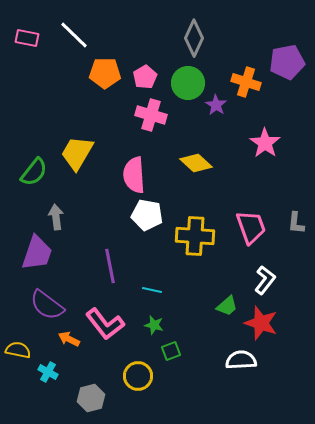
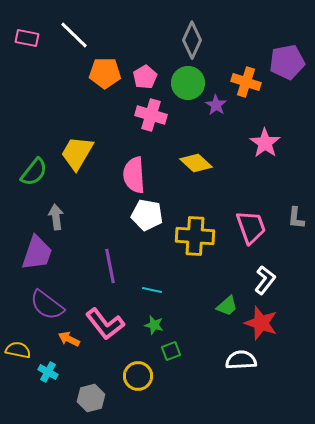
gray diamond: moved 2 px left, 2 px down
gray L-shape: moved 5 px up
